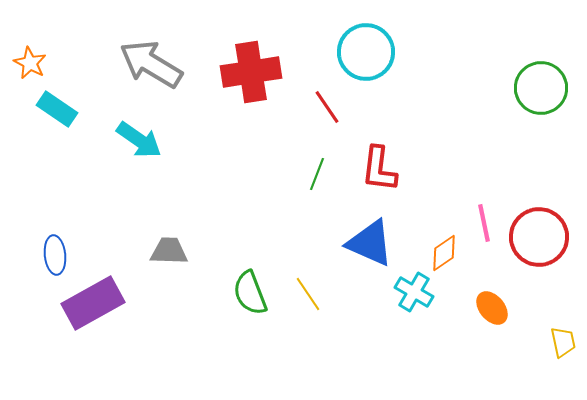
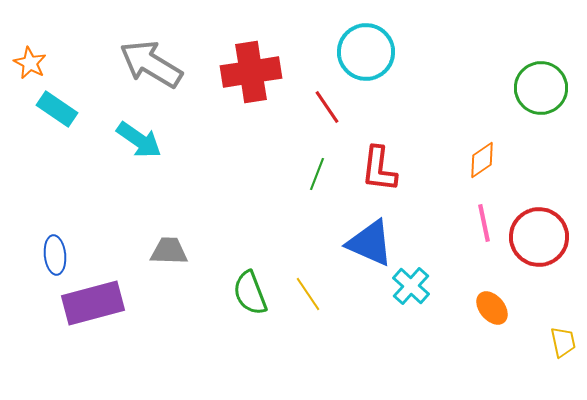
orange diamond: moved 38 px right, 93 px up
cyan cross: moved 3 px left, 6 px up; rotated 12 degrees clockwise
purple rectangle: rotated 14 degrees clockwise
